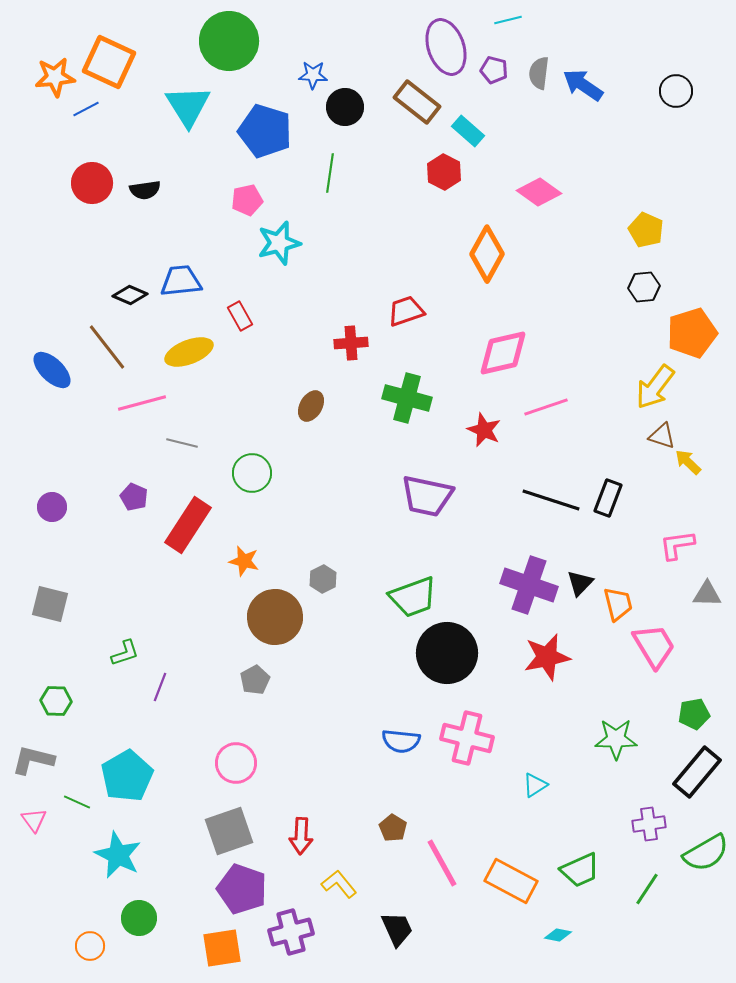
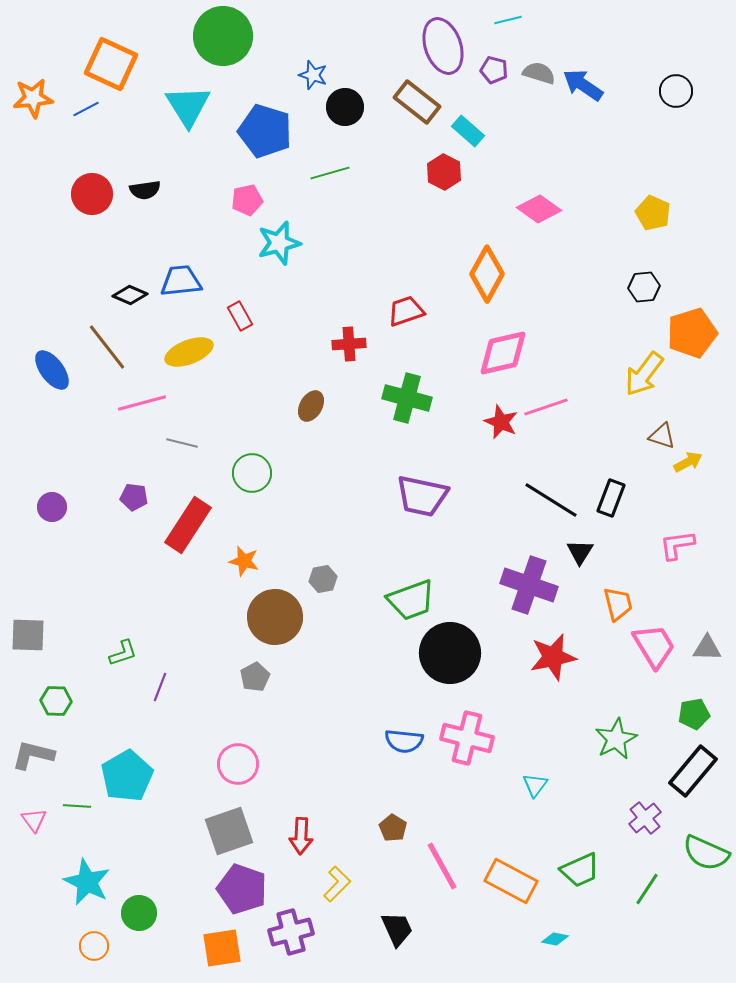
green circle at (229, 41): moved 6 px left, 5 px up
purple ellipse at (446, 47): moved 3 px left, 1 px up
orange square at (109, 62): moved 2 px right, 2 px down
gray semicircle at (539, 73): rotated 100 degrees clockwise
blue star at (313, 75): rotated 16 degrees clockwise
orange star at (55, 77): moved 22 px left, 21 px down
green line at (330, 173): rotated 66 degrees clockwise
red circle at (92, 183): moved 11 px down
pink diamond at (539, 192): moved 17 px down
yellow pentagon at (646, 230): moved 7 px right, 17 px up
orange diamond at (487, 254): moved 20 px down
red cross at (351, 343): moved 2 px left, 1 px down
blue ellipse at (52, 370): rotated 9 degrees clockwise
yellow arrow at (655, 387): moved 11 px left, 13 px up
red star at (484, 430): moved 17 px right, 8 px up
yellow arrow at (688, 462): rotated 108 degrees clockwise
purple trapezoid at (427, 496): moved 5 px left
purple pentagon at (134, 497): rotated 16 degrees counterclockwise
black rectangle at (608, 498): moved 3 px right
black line at (551, 500): rotated 14 degrees clockwise
gray hexagon at (323, 579): rotated 16 degrees clockwise
black triangle at (580, 583): moved 31 px up; rotated 12 degrees counterclockwise
gray triangle at (707, 594): moved 54 px down
green trapezoid at (413, 597): moved 2 px left, 3 px down
gray square at (50, 604): moved 22 px left, 31 px down; rotated 12 degrees counterclockwise
green L-shape at (125, 653): moved 2 px left
black circle at (447, 653): moved 3 px right
red star at (547, 657): moved 6 px right
gray pentagon at (255, 680): moved 3 px up
green star at (616, 739): rotated 27 degrees counterclockwise
blue semicircle at (401, 741): moved 3 px right
gray L-shape at (33, 760): moved 5 px up
pink circle at (236, 763): moved 2 px right, 1 px down
black rectangle at (697, 772): moved 4 px left, 1 px up
cyan triangle at (535, 785): rotated 20 degrees counterclockwise
green line at (77, 802): moved 4 px down; rotated 20 degrees counterclockwise
purple cross at (649, 824): moved 4 px left, 6 px up; rotated 32 degrees counterclockwise
green semicircle at (706, 853): rotated 54 degrees clockwise
cyan star at (118, 855): moved 31 px left, 27 px down
pink line at (442, 863): moved 3 px down
yellow L-shape at (339, 884): moved 2 px left; rotated 84 degrees clockwise
green circle at (139, 918): moved 5 px up
cyan diamond at (558, 935): moved 3 px left, 4 px down
orange circle at (90, 946): moved 4 px right
